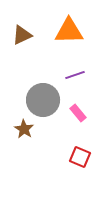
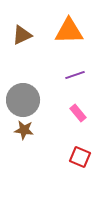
gray circle: moved 20 px left
brown star: moved 1 px down; rotated 24 degrees counterclockwise
